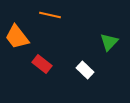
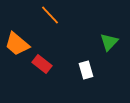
orange line: rotated 35 degrees clockwise
orange trapezoid: moved 7 px down; rotated 12 degrees counterclockwise
white rectangle: moved 1 px right; rotated 30 degrees clockwise
